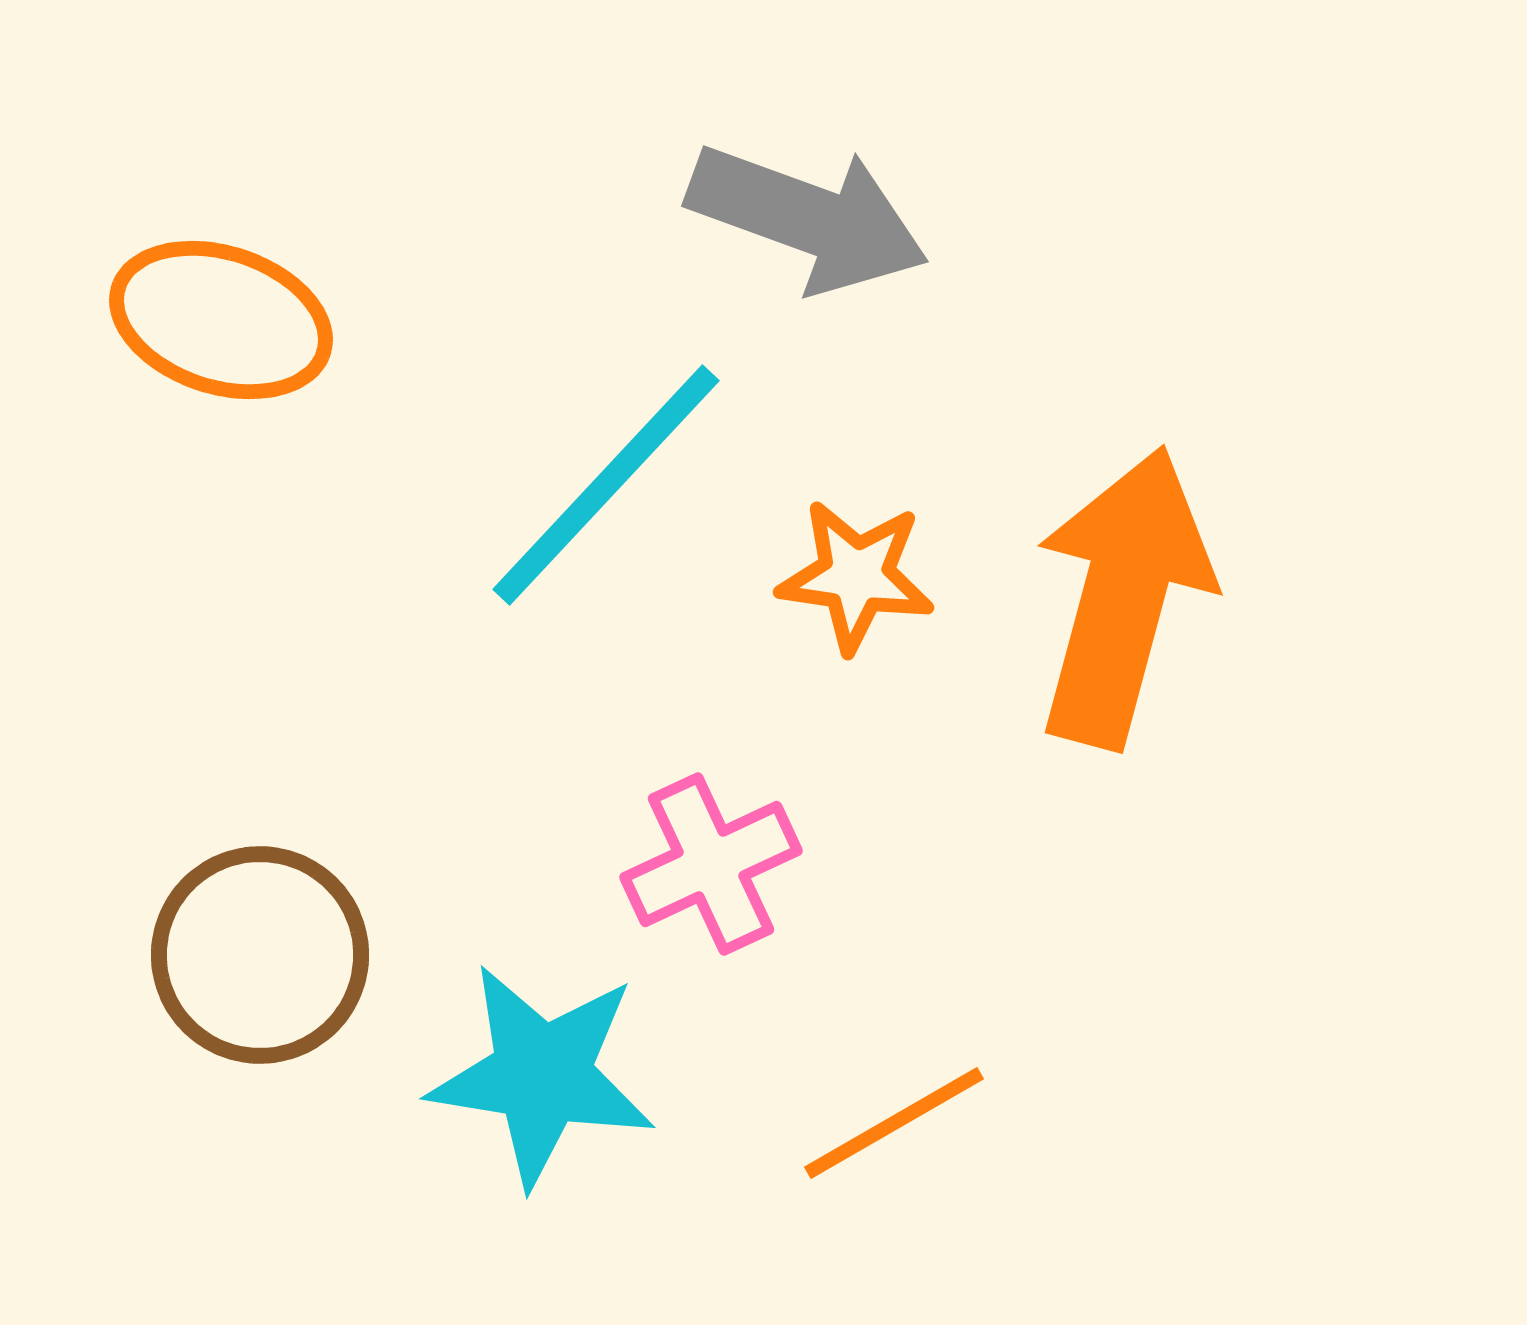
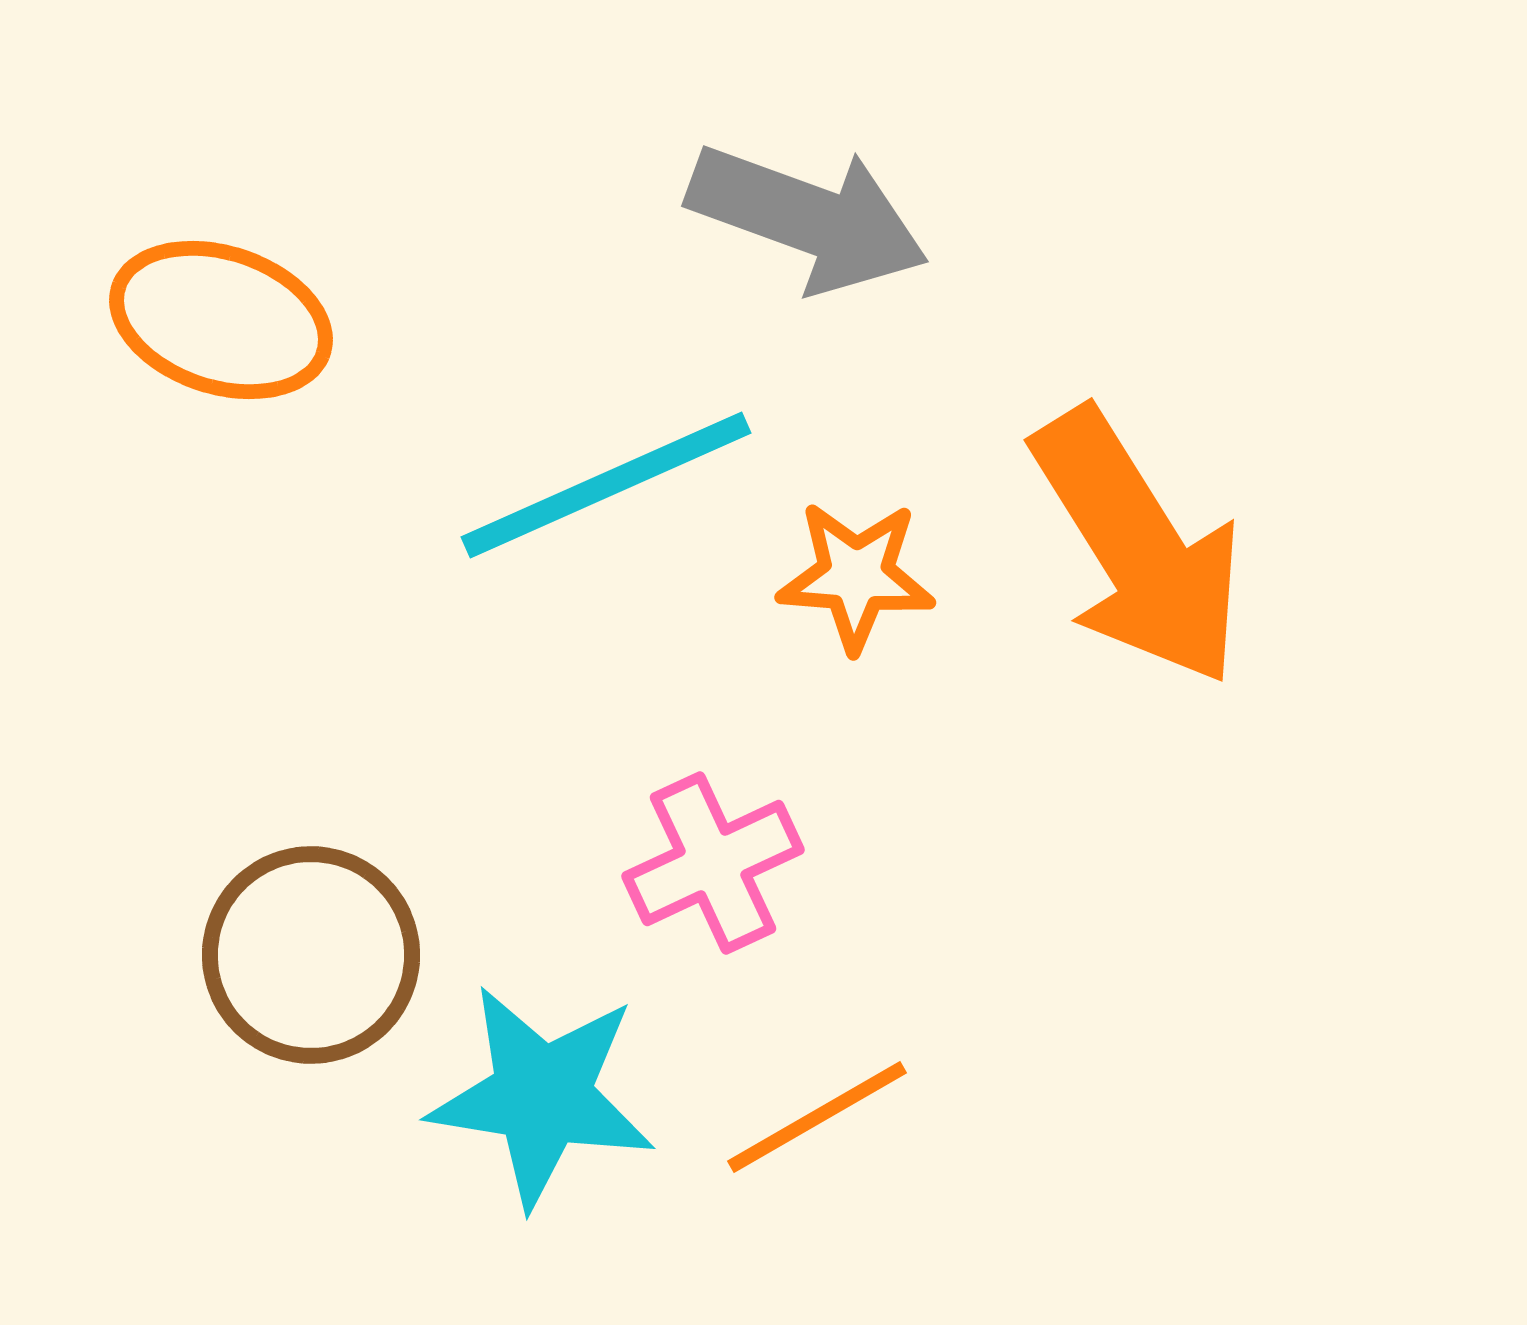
cyan line: rotated 23 degrees clockwise
orange star: rotated 4 degrees counterclockwise
orange arrow: moved 15 px right, 50 px up; rotated 133 degrees clockwise
pink cross: moved 2 px right, 1 px up
brown circle: moved 51 px right
cyan star: moved 21 px down
orange line: moved 77 px left, 6 px up
